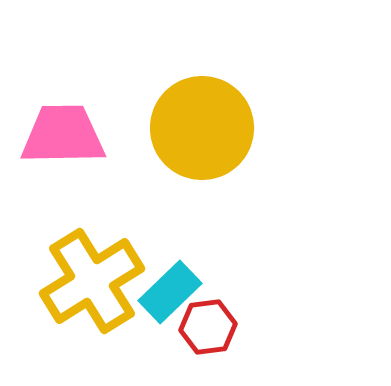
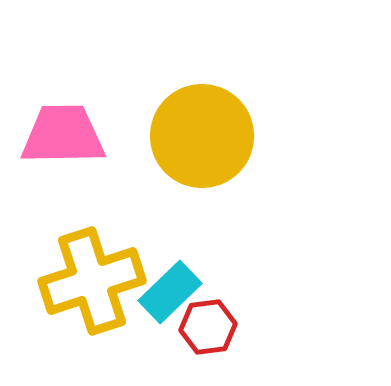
yellow circle: moved 8 px down
yellow cross: rotated 14 degrees clockwise
